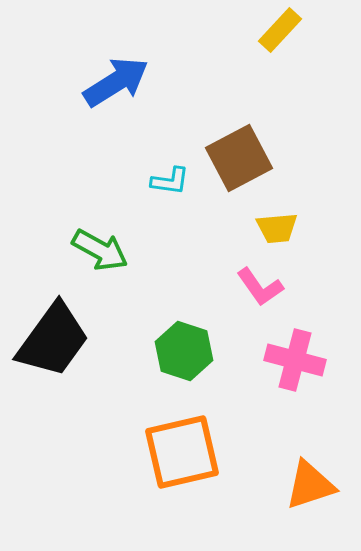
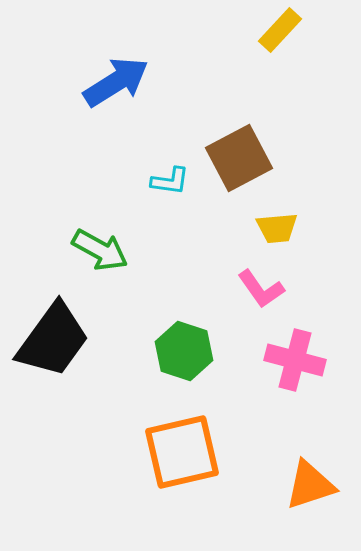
pink L-shape: moved 1 px right, 2 px down
